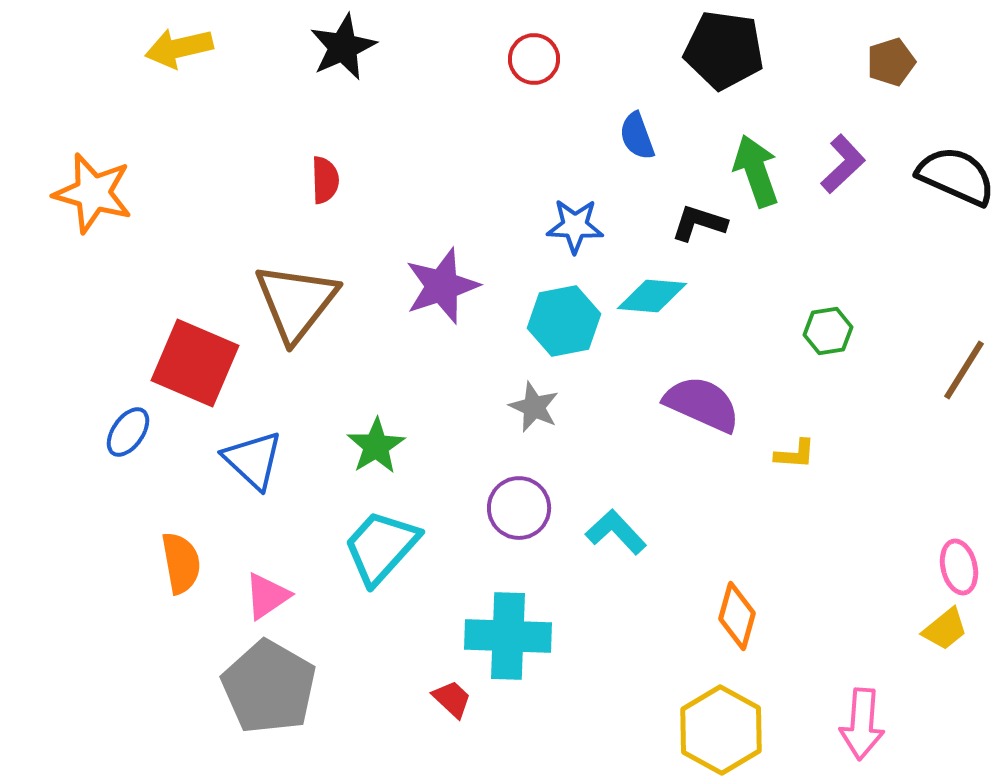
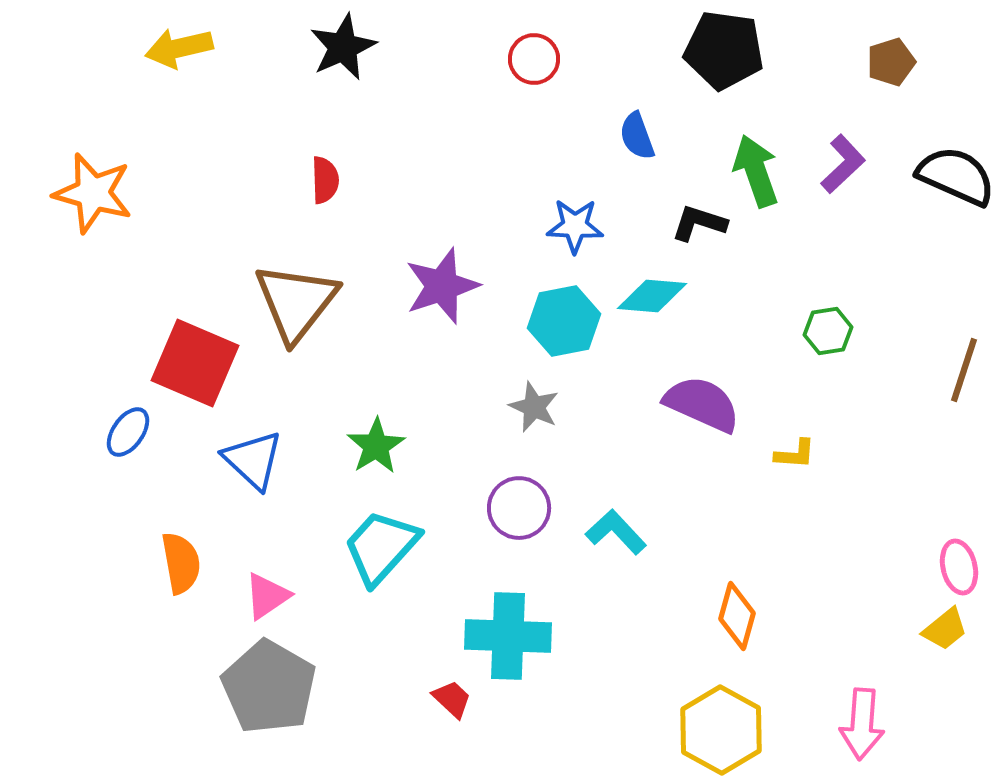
brown line: rotated 14 degrees counterclockwise
